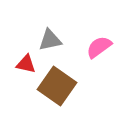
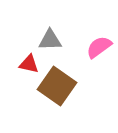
gray triangle: rotated 10 degrees clockwise
red triangle: moved 3 px right
